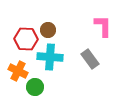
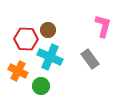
pink L-shape: rotated 15 degrees clockwise
cyan cross: rotated 20 degrees clockwise
green circle: moved 6 px right, 1 px up
